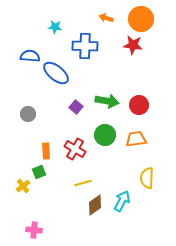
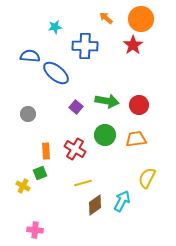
orange arrow: rotated 24 degrees clockwise
cyan star: rotated 16 degrees counterclockwise
red star: rotated 30 degrees clockwise
green square: moved 1 px right, 1 px down
yellow semicircle: rotated 25 degrees clockwise
yellow cross: rotated 24 degrees counterclockwise
pink cross: moved 1 px right
